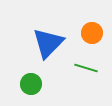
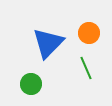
orange circle: moved 3 px left
green line: rotated 50 degrees clockwise
